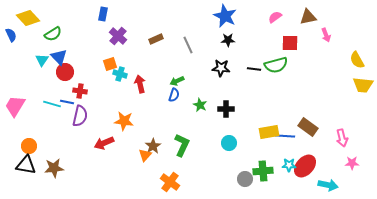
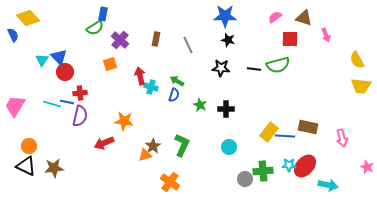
blue star at (225, 16): rotated 25 degrees counterclockwise
brown triangle at (308, 17): moved 4 px left, 1 px down; rotated 30 degrees clockwise
green semicircle at (53, 34): moved 42 px right, 6 px up
blue semicircle at (11, 35): moved 2 px right
purple cross at (118, 36): moved 2 px right, 4 px down
brown rectangle at (156, 39): rotated 56 degrees counterclockwise
black star at (228, 40): rotated 16 degrees clockwise
red square at (290, 43): moved 4 px up
green semicircle at (276, 65): moved 2 px right
cyan cross at (120, 74): moved 31 px right, 13 px down
green arrow at (177, 81): rotated 56 degrees clockwise
red arrow at (140, 84): moved 8 px up
yellow trapezoid at (363, 85): moved 2 px left, 1 px down
red cross at (80, 91): moved 2 px down; rotated 16 degrees counterclockwise
brown rectangle at (308, 127): rotated 24 degrees counterclockwise
yellow rectangle at (269, 132): rotated 42 degrees counterclockwise
cyan circle at (229, 143): moved 4 px down
orange triangle at (145, 155): rotated 32 degrees clockwise
pink star at (352, 163): moved 15 px right, 4 px down; rotated 24 degrees clockwise
black triangle at (26, 165): moved 1 px down; rotated 15 degrees clockwise
